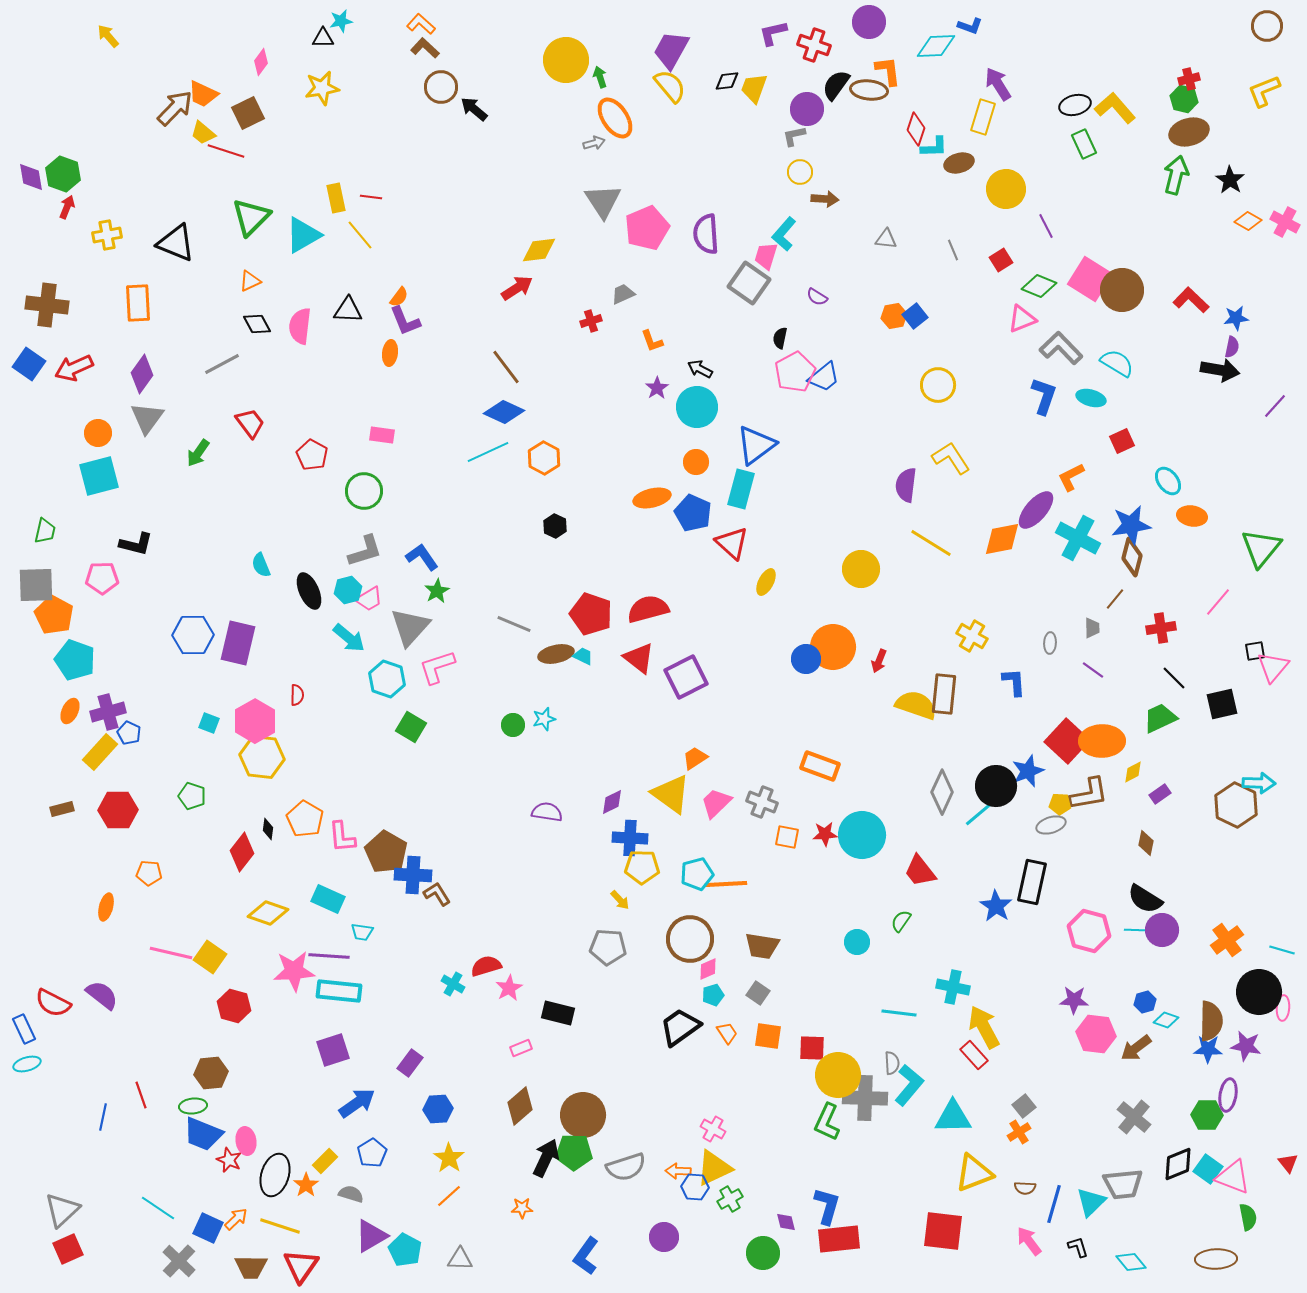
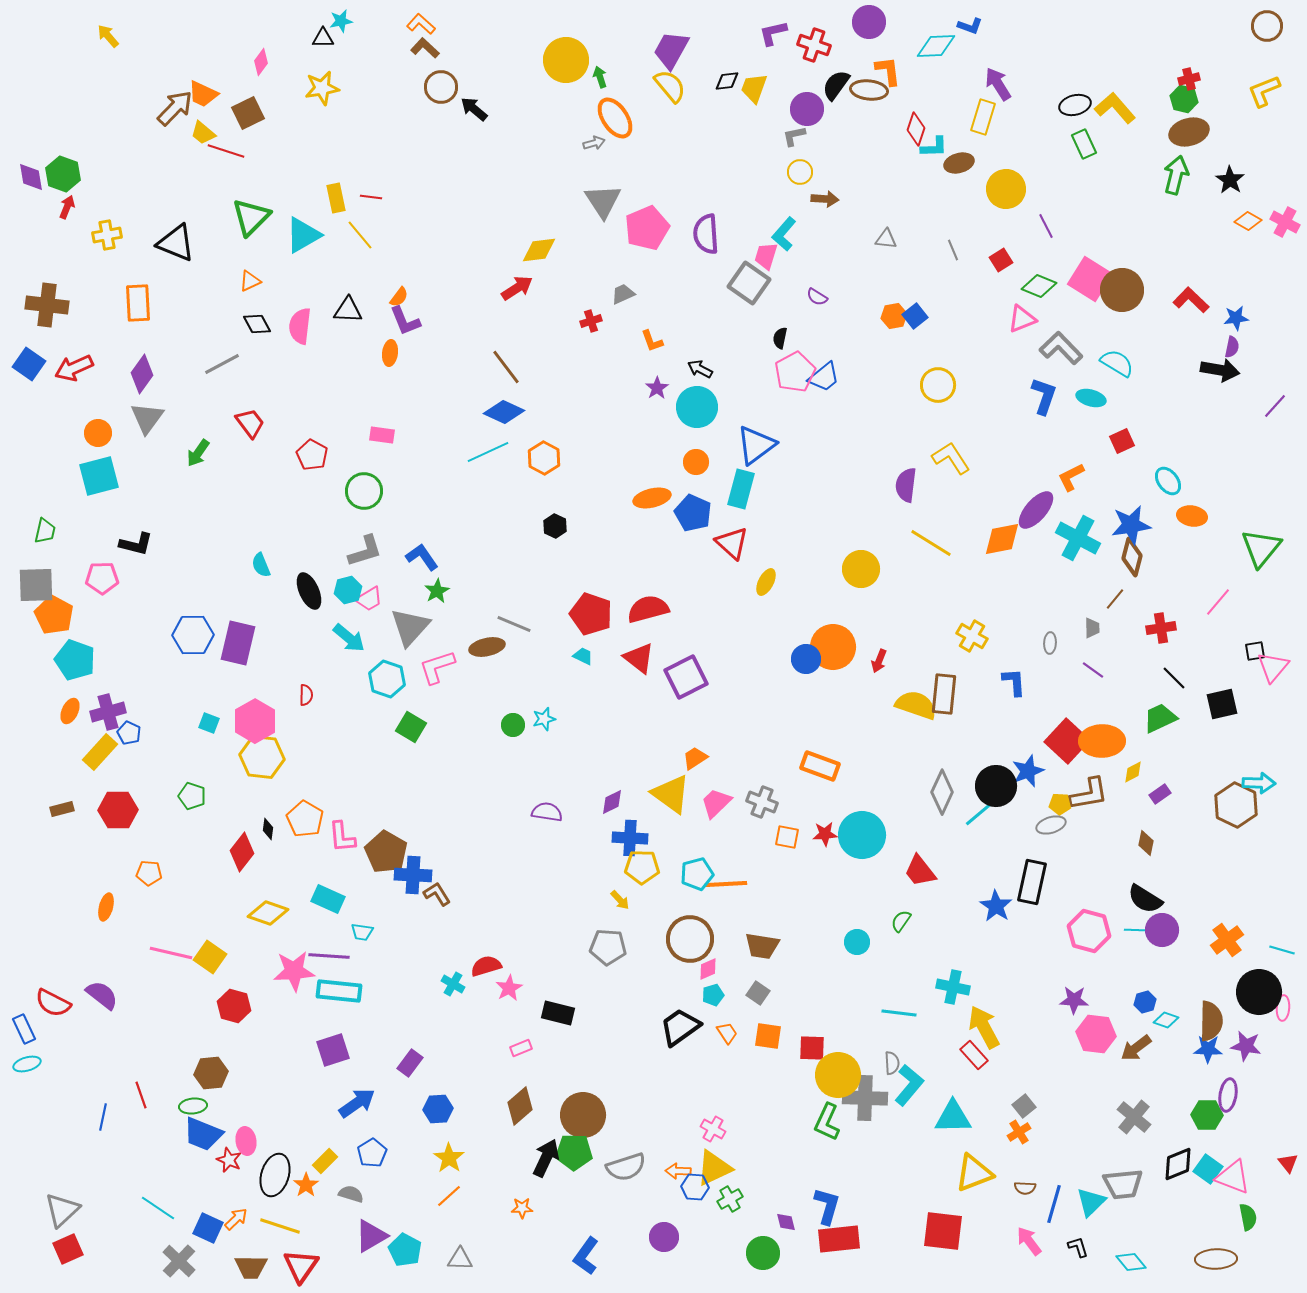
brown ellipse at (556, 654): moved 69 px left, 7 px up
red semicircle at (297, 695): moved 9 px right
